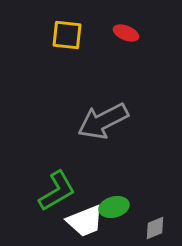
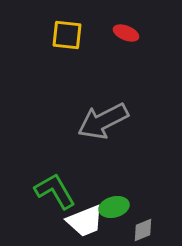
green L-shape: moved 2 px left; rotated 90 degrees counterclockwise
gray diamond: moved 12 px left, 2 px down
